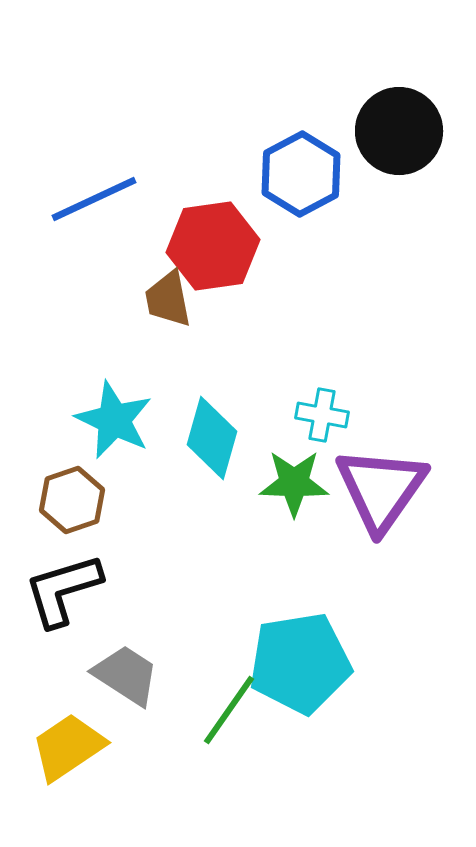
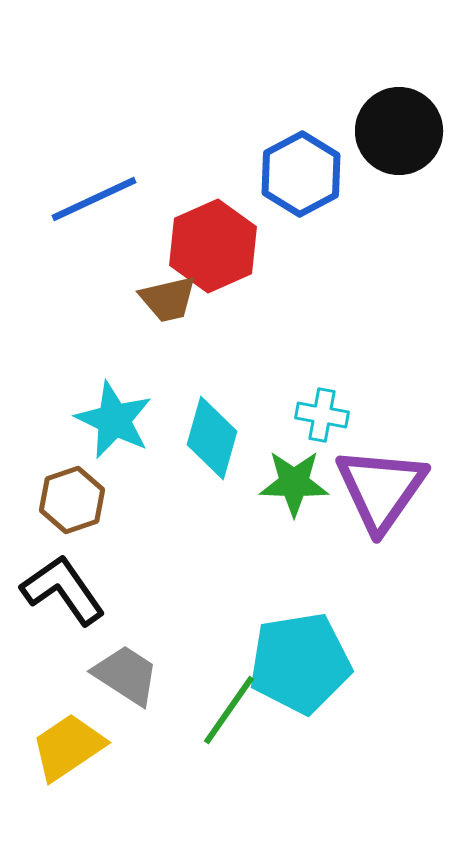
red hexagon: rotated 16 degrees counterclockwise
brown trapezoid: rotated 92 degrees counterclockwise
black L-shape: rotated 72 degrees clockwise
